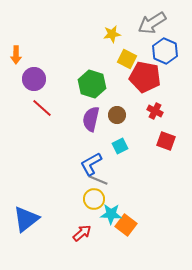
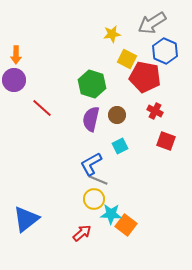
purple circle: moved 20 px left, 1 px down
